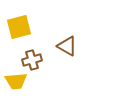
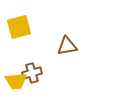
brown triangle: rotated 40 degrees counterclockwise
brown cross: moved 13 px down
